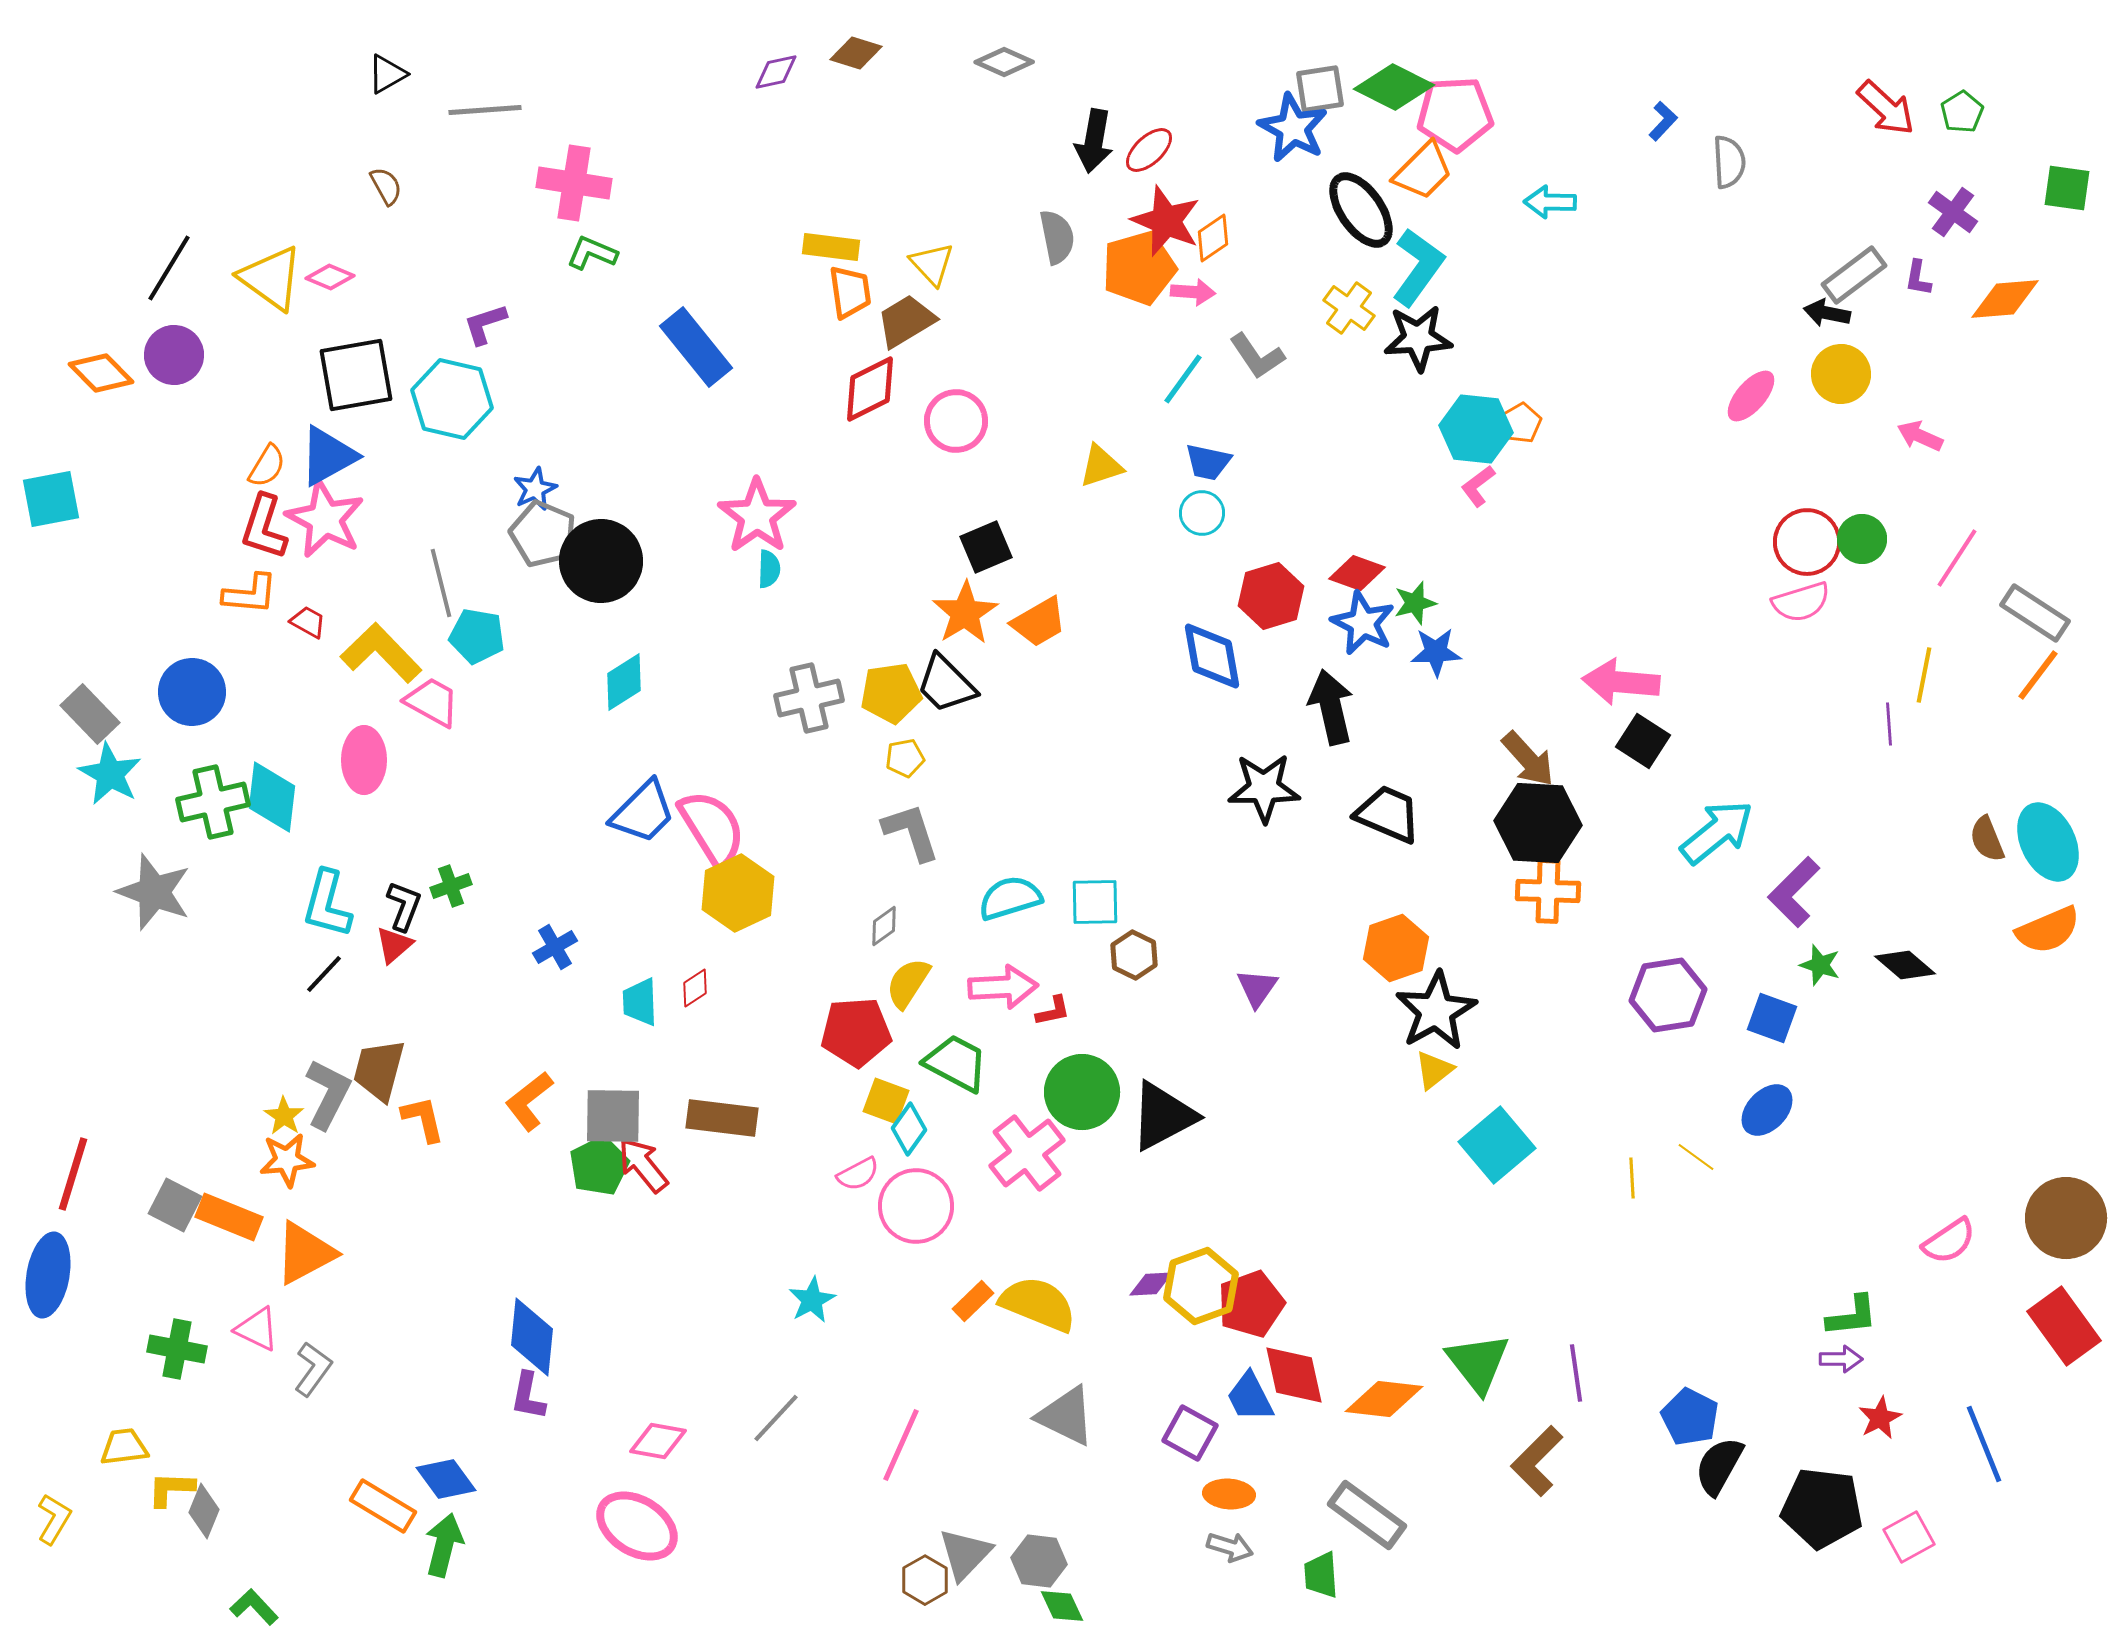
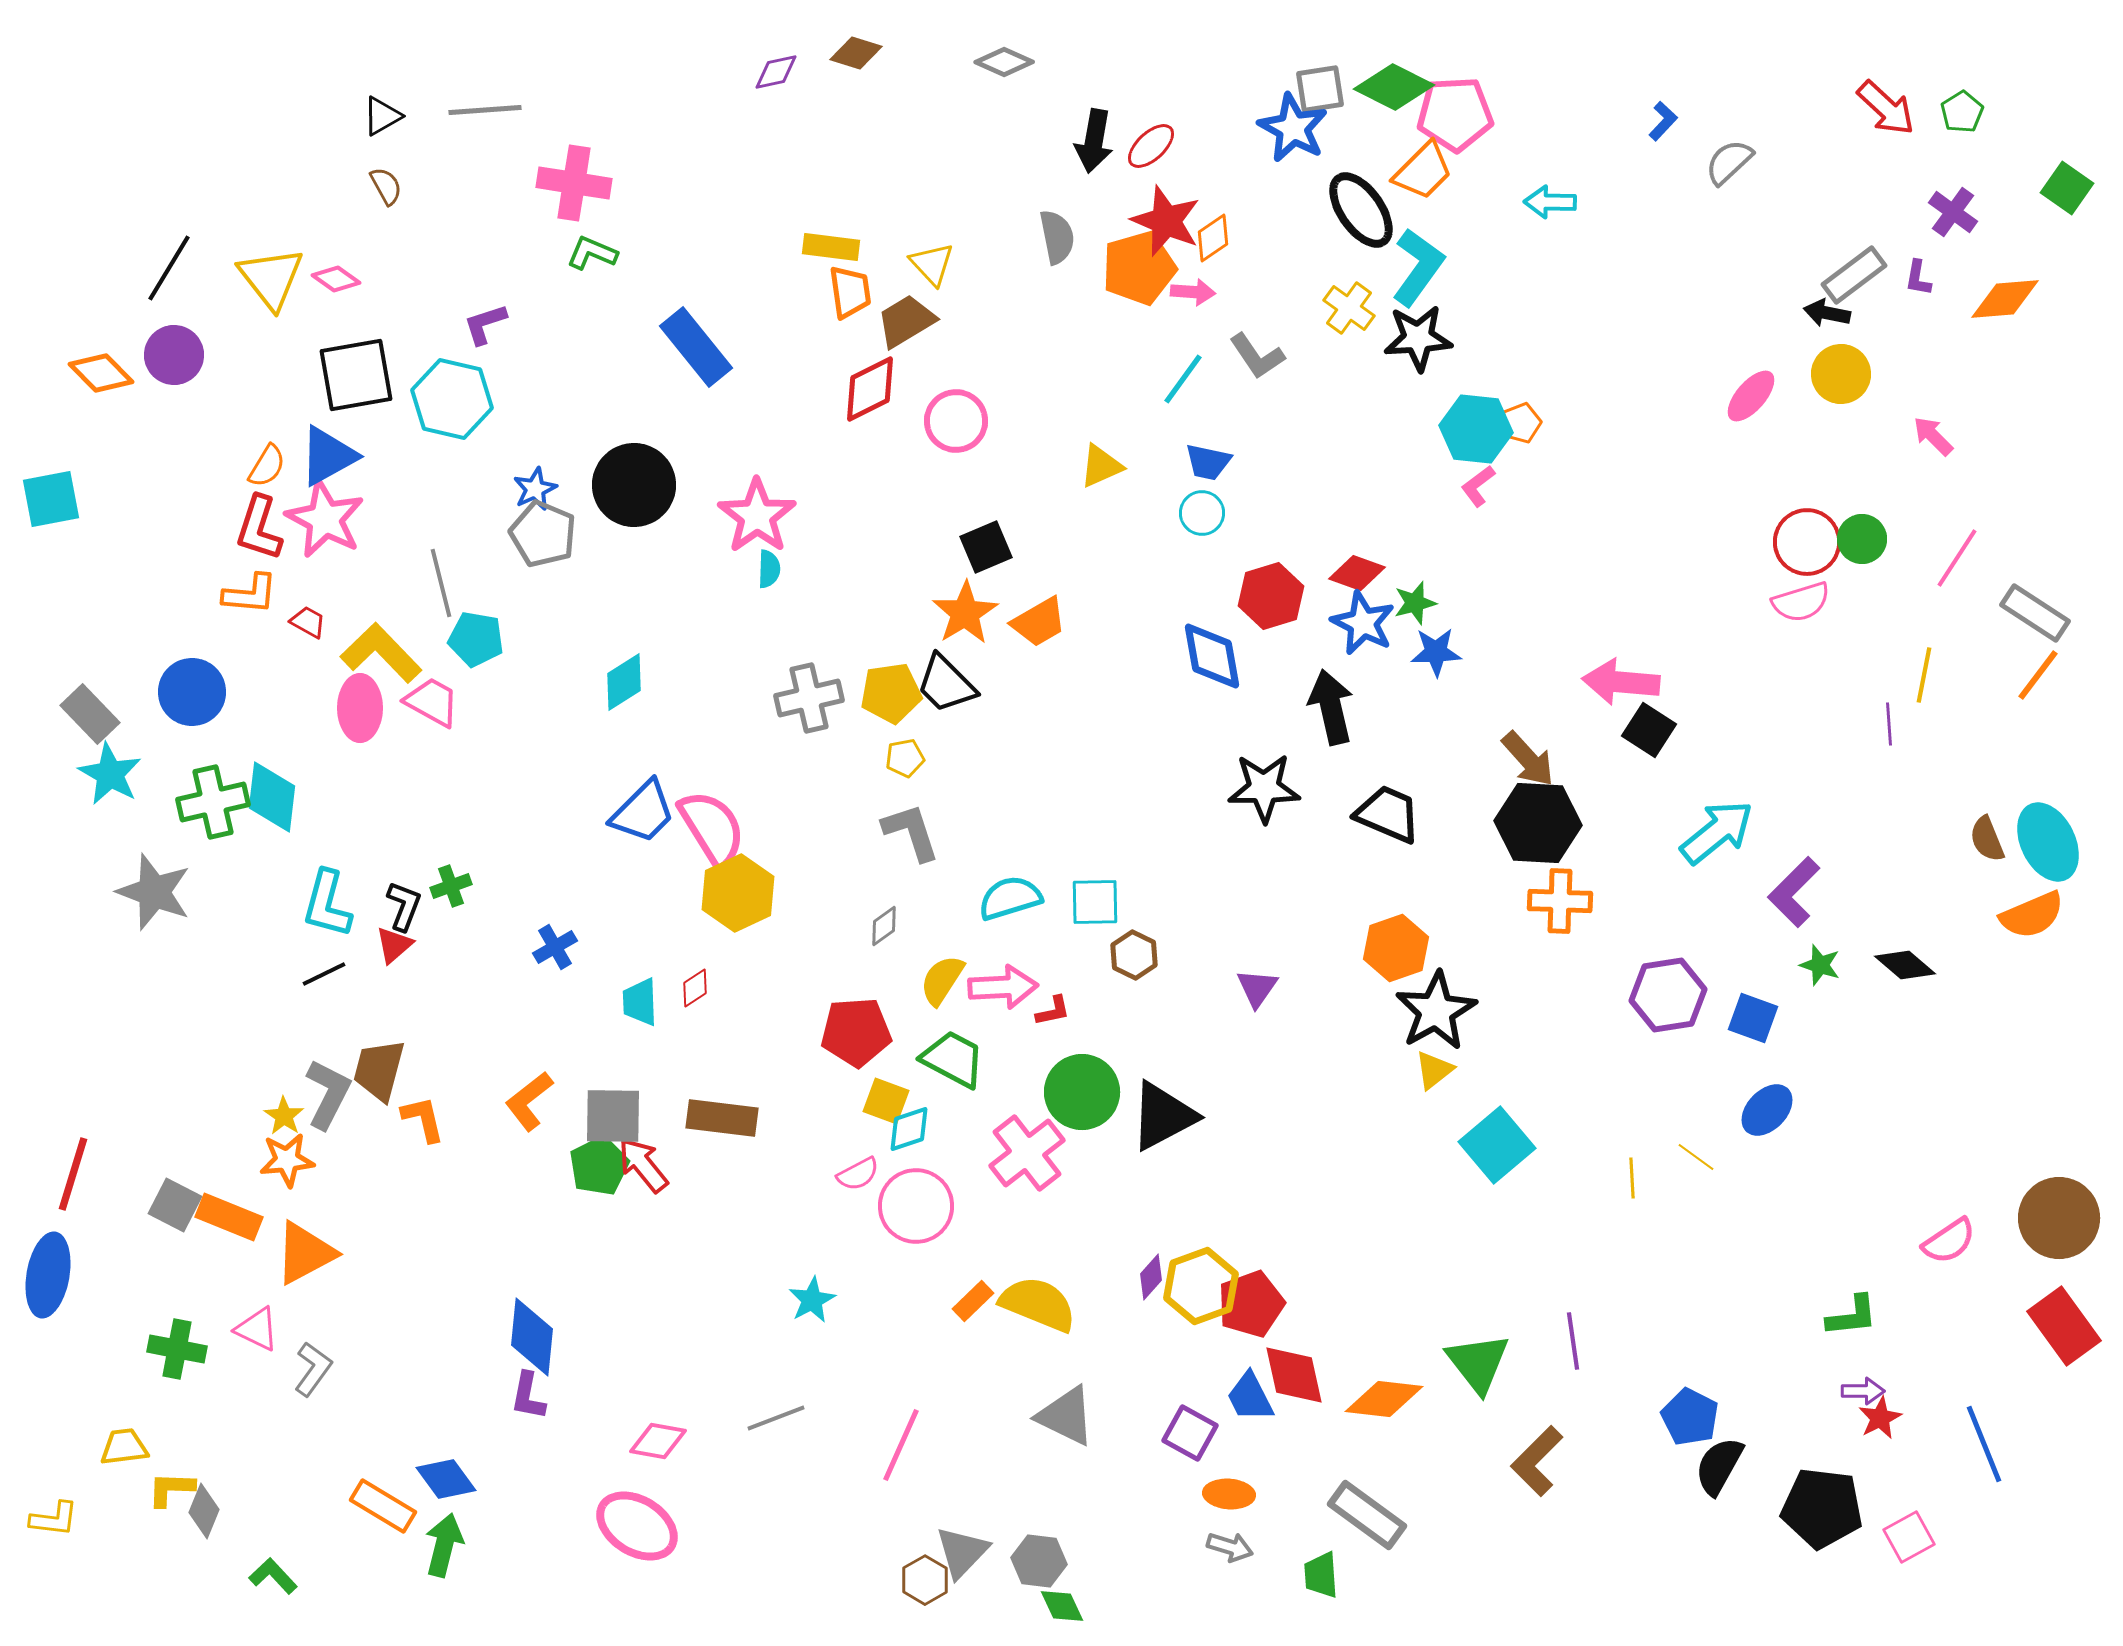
black triangle at (387, 74): moved 5 px left, 42 px down
red ellipse at (1149, 150): moved 2 px right, 4 px up
gray semicircle at (1729, 162): rotated 130 degrees counterclockwise
green square at (2067, 188): rotated 27 degrees clockwise
pink diamond at (330, 277): moved 6 px right, 2 px down; rotated 12 degrees clockwise
yellow triangle at (271, 278): rotated 16 degrees clockwise
orange pentagon at (1521, 423): rotated 9 degrees clockwise
pink arrow at (1920, 436): moved 13 px right; rotated 21 degrees clockwise
yellow triangle at (1101, 466): rotated 6 degrees counterclockwise
red L-shape at (264, 527): moved 5 px left, 1 px down
black circle at (601, 561): moved 33 px right, 76 px up
cyan pentagon at (477, 636): moved 1 px left, 3 px down
black square at (1643, 741): moved 6 px right, 11 px up
pink ellipse at (364, 760): moved 4 px left, 52 px up
orange cross at (1548, 891): moved 12 px right, 10 px down
orange semicircle at (2048, 930): moved 16 px left, 15 px up
black line at (324, 974): rotated 21 degrees clockwise
yellow semicircle at (908, 983): moved 34 px right, 3 px up
blue square at (1772, 1018): moved 19 px left
green trapezoid at (956, 1063): moved 3 px left, 4 px up
cyan diamond at (909, 1129): rotated 36 degrees clockwise
brown circle at (2066, 1218): moved 7 px left
purple diamond at (1151, 1284): moved 7 px up; rotated 45 degrees counterclockwise
purple arrow at (1841, 1359): moved 22 px right, 32 px down
purple line at (1576, 1373): moved 3 px left, 32 px up
gray line at (776, 1418): rotated 26 degrees clockwise
yellow L-shape at (54, 1519): rotated 66 degrees clockwise
gray triangle at (965, 1554): moved 3 px left, 2 px up
green L-shape at (254, 1607): moved 19 px right, 31 px up
